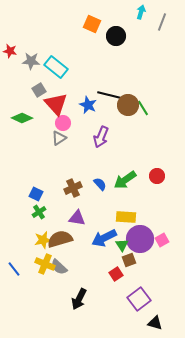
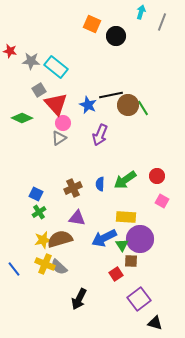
black line: moved 2 px right; rotated 25 degrees counterclockwise
purple arrow: moved 1 px left, 2 px up
blue semicircle: rotated 136 degrees counterclockwise
pink square: moved 39 px up; rotated 32 degrees counterclockwise
brown square: moved 2 px right, 1 px down; rotated 24 degrees clockwise
